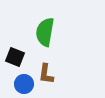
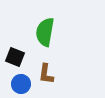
blue circle: moved 3 px left
